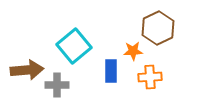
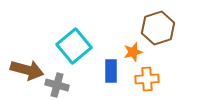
brown hexagon: rotated 8 degrees clockwise
orange star: moved 1 px down; rotated 12 degrees counterclockwise
brown arrow: rotated 20 degrees clockwise
orange cross: moved 3 px left, 2 px down
gray cross: rotated 15 degrees clockwise
